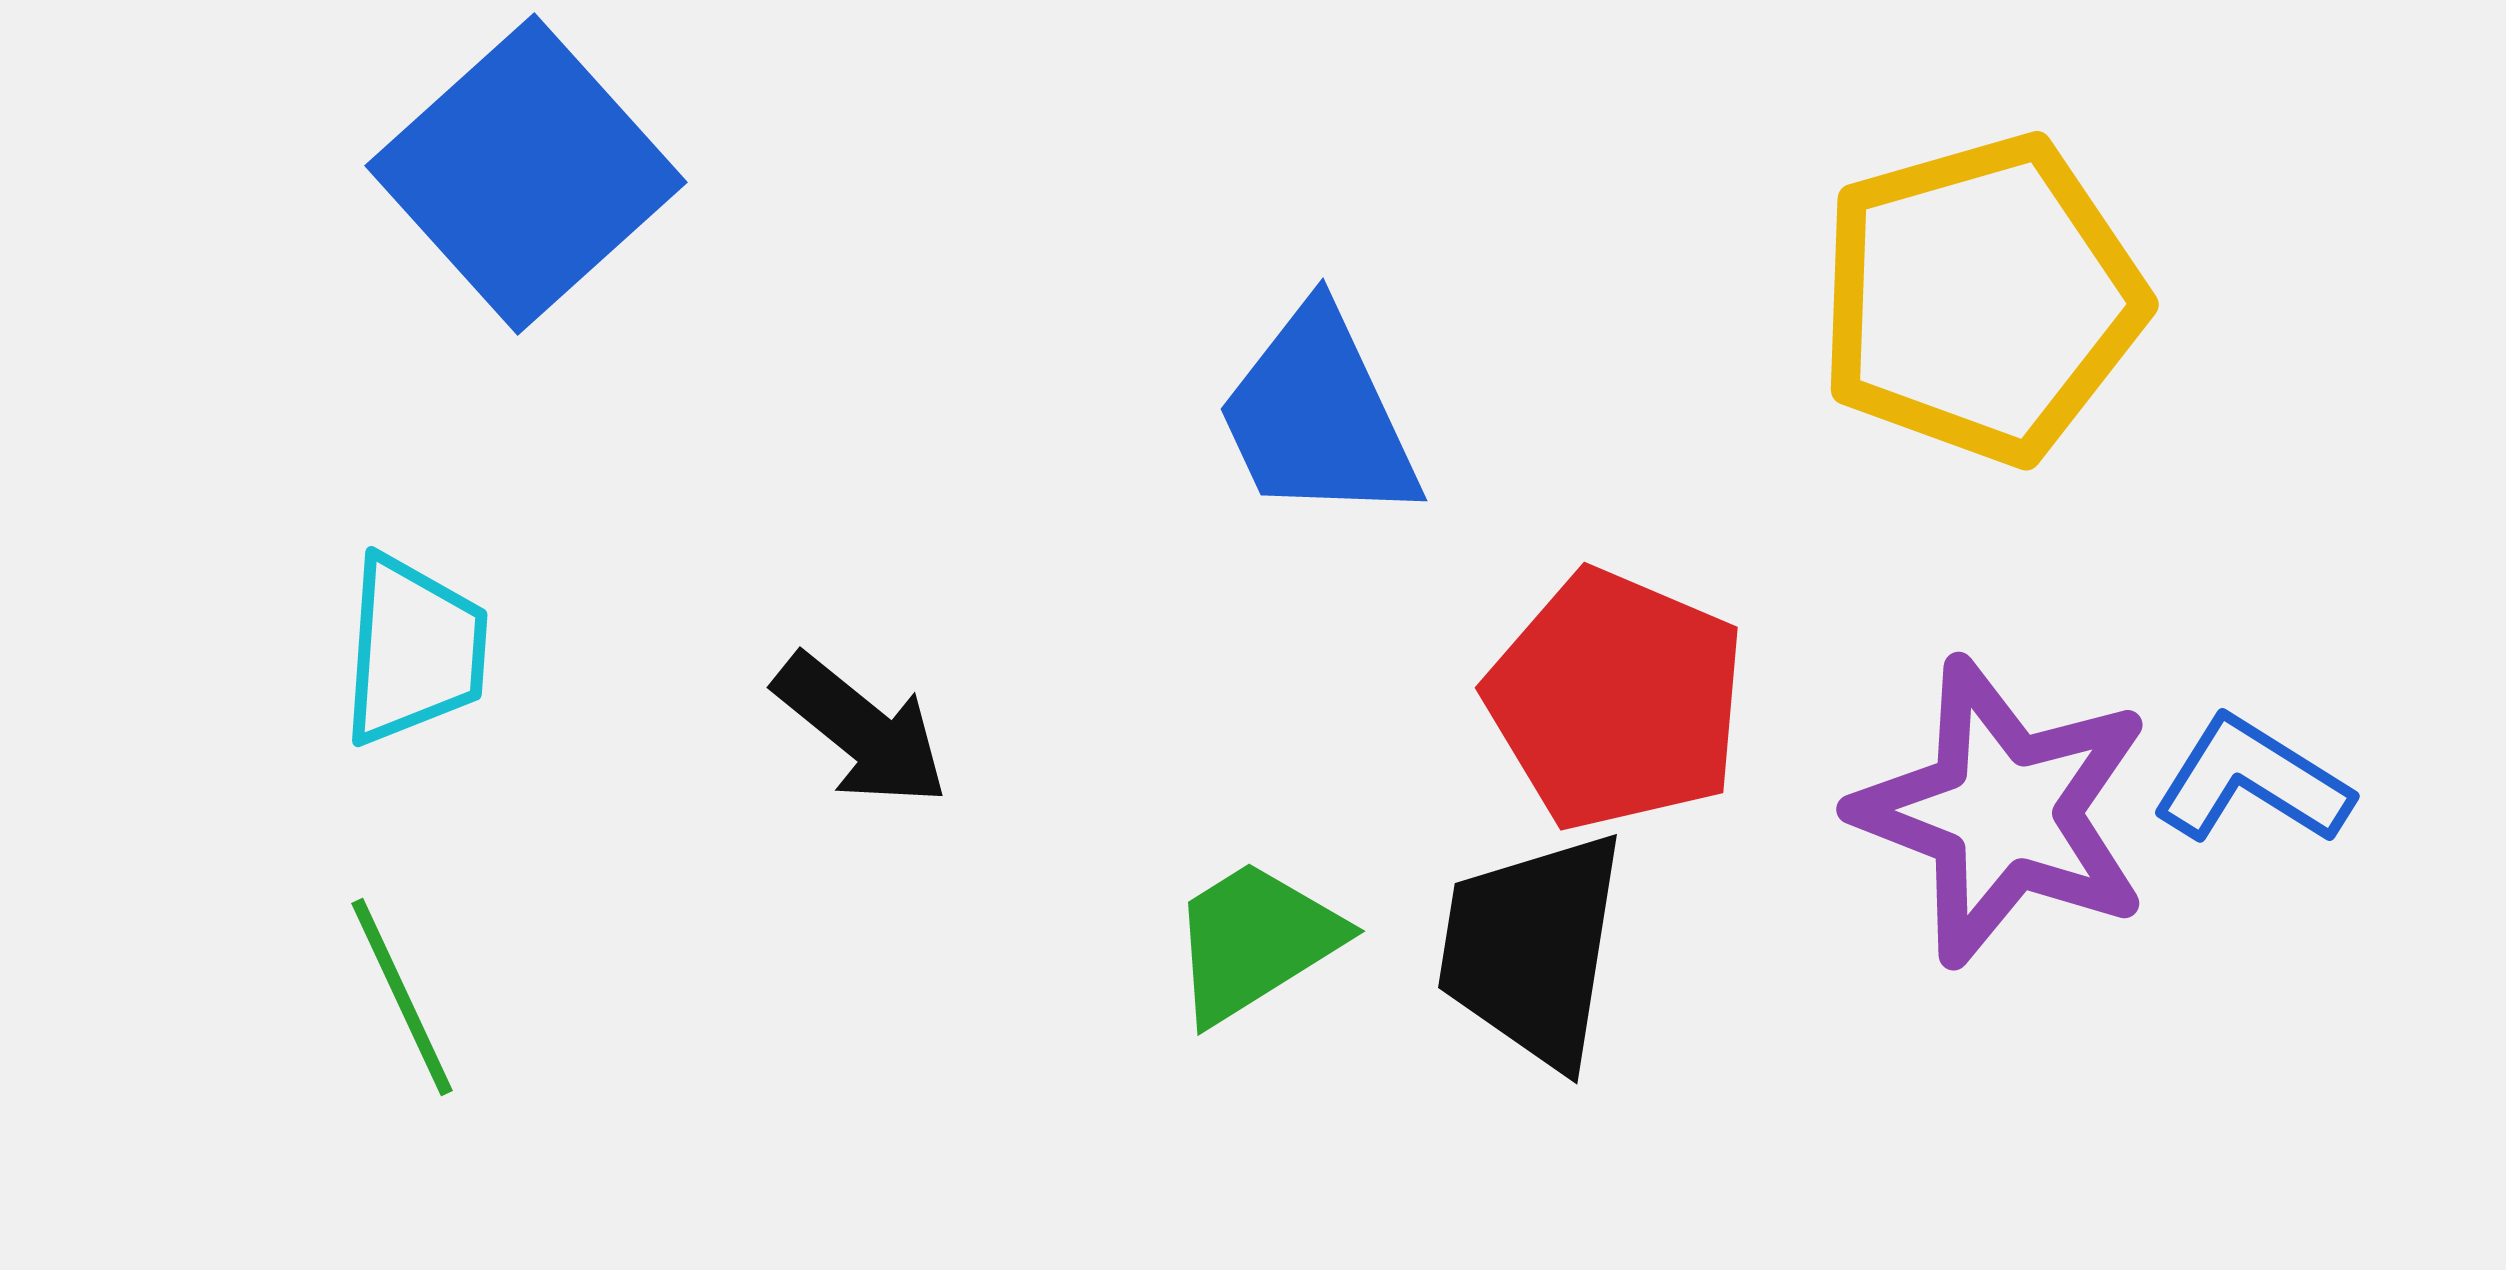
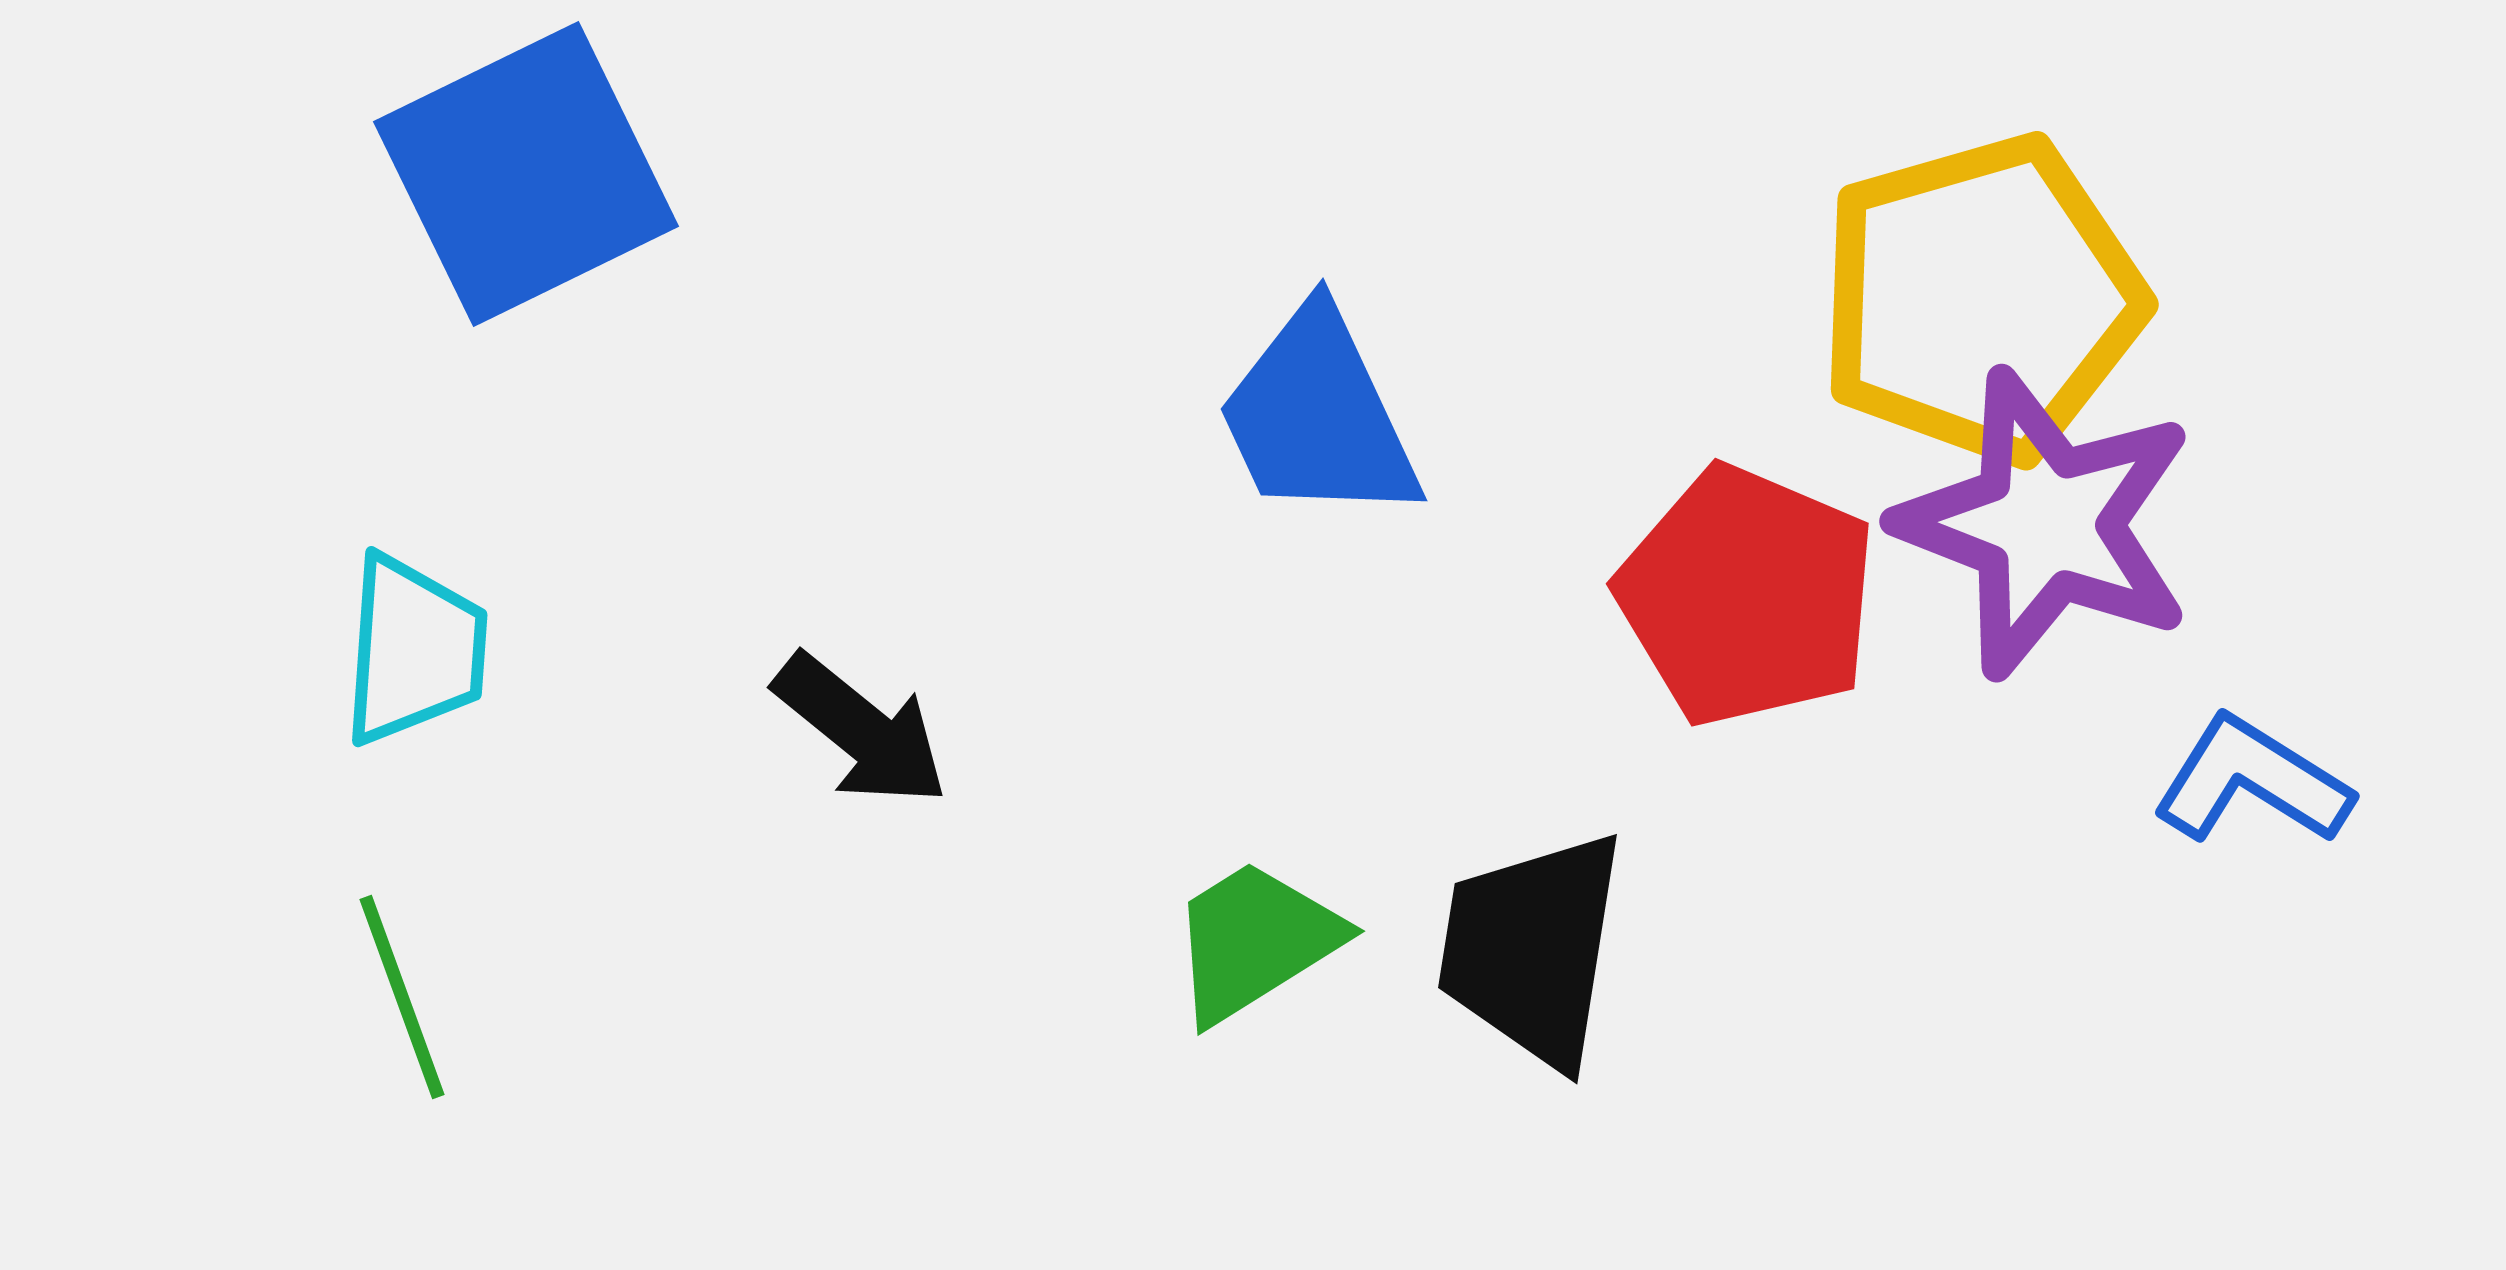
blue square: rotated 16 degrees clockwise
red pentagon: moved 131 px right, 104 px up
purple star: moved 43 px right, 288 px up
green line: rotated 5 degrees clockwise
